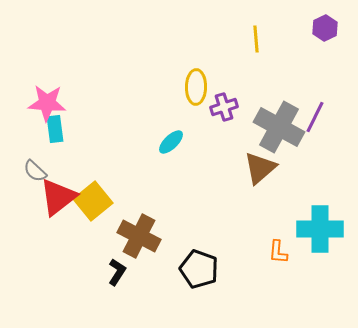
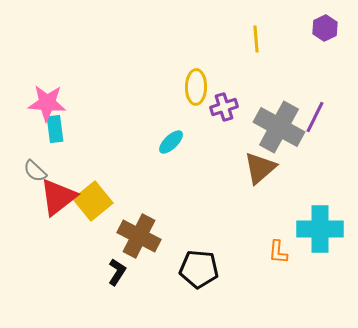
black pentagon: rotated 15 degrees counterclockwise
